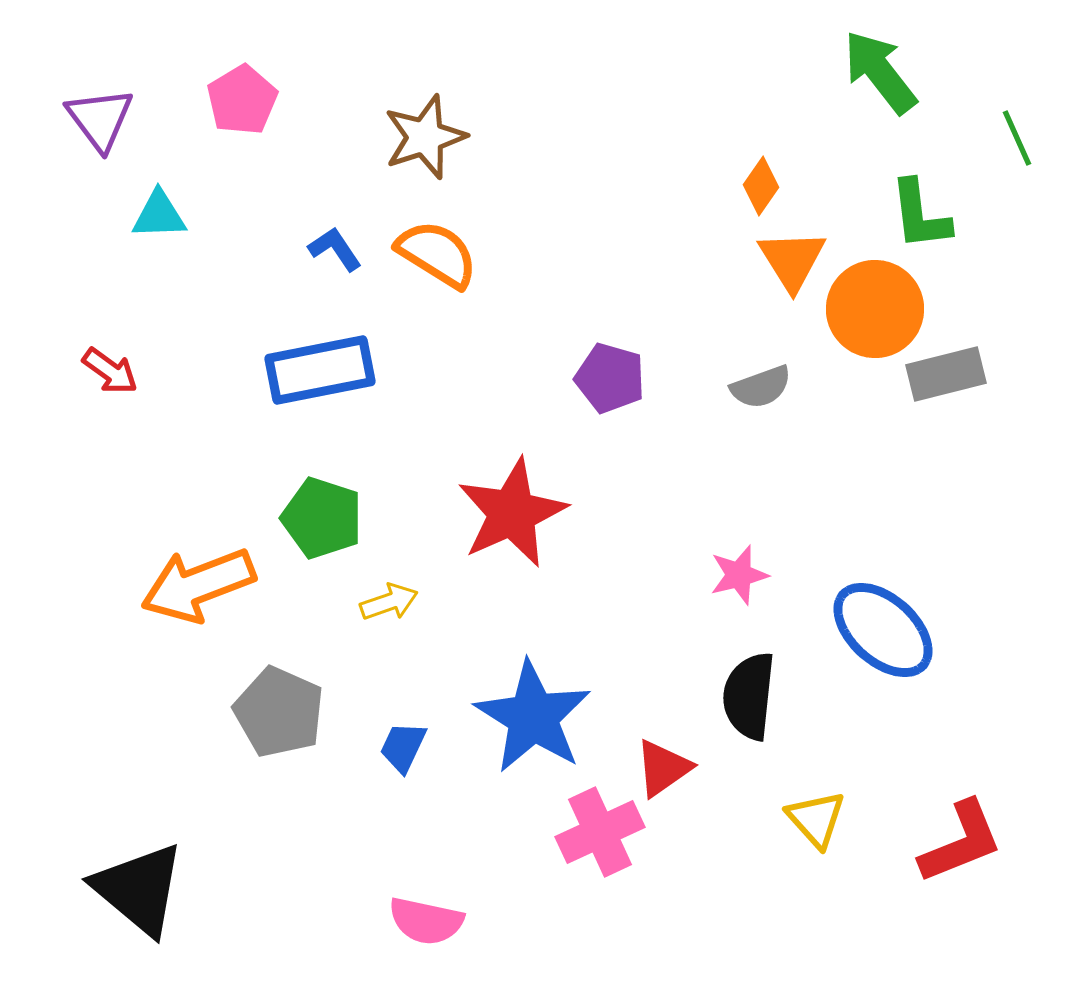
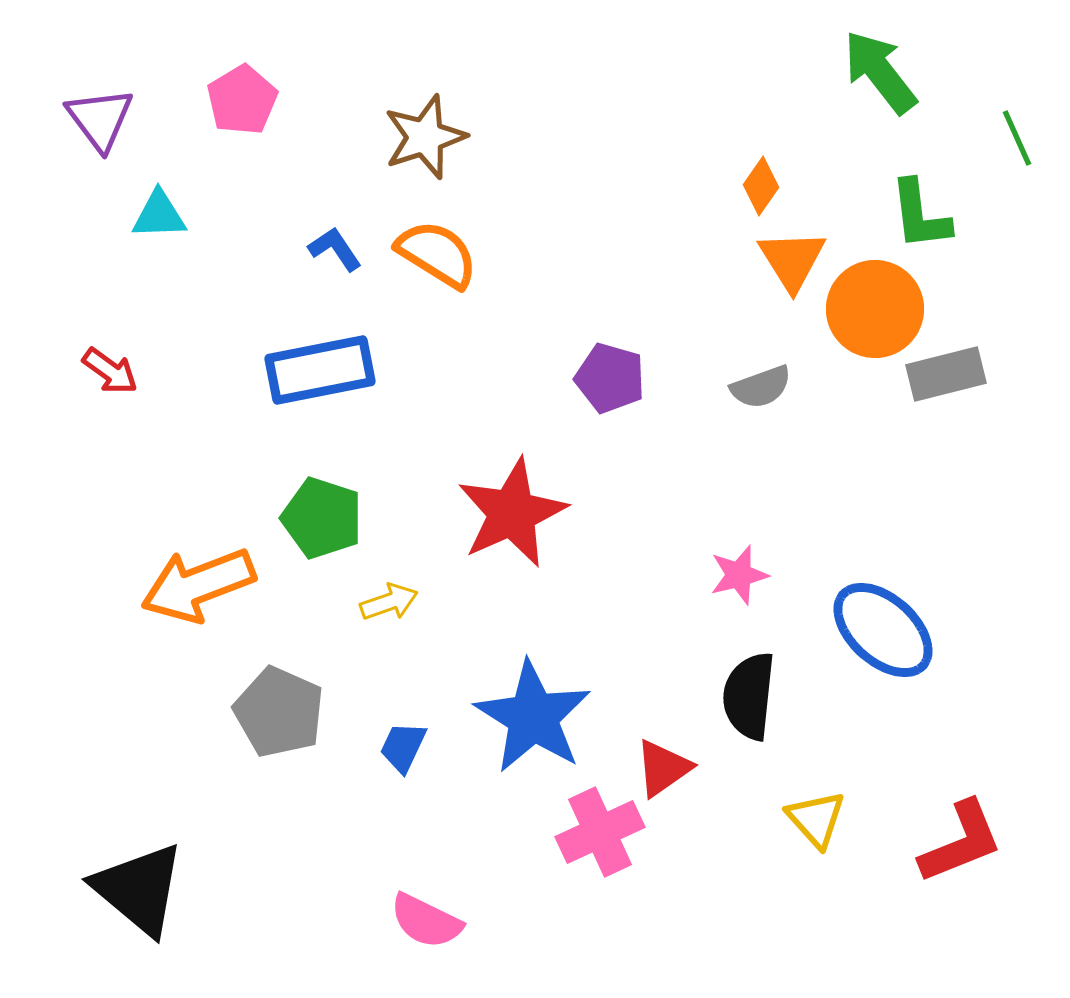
pink semicircle: rotated 14 degrees clockwise
